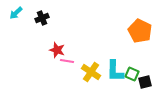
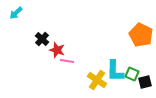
black cross: moved 21 px down; rotated 24 degrees counterclockwise
orange pentagon: moved 1 px right, 4 px down
yellow cross: moved 6 px right, 8 px down
